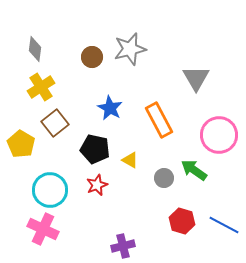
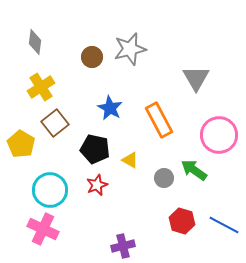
gray diamond: moved 7 px up
